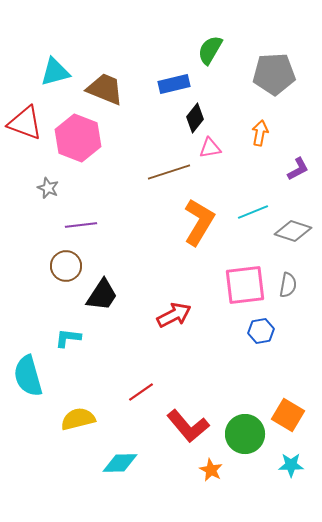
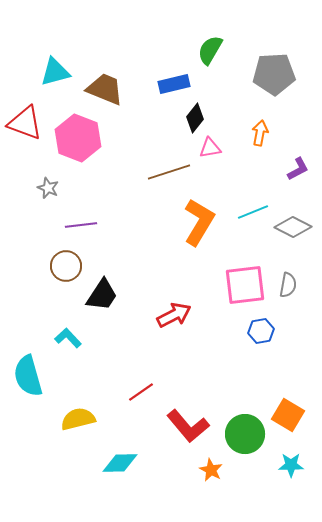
gray diamond: moved 4 px up; rotated 9 degrees clockwise
cyan L-shape: rotated 40 degrees clockwise
